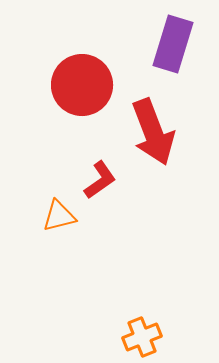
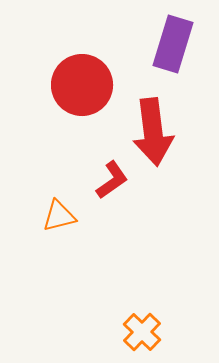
red arrow: rotated 14 degrees clockwise
red L-shape: moved 12 px right
orange cross: moved 5 px up; rotated 24 degrees counterclockwise
